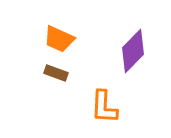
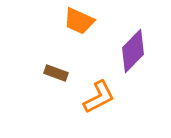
orange trapezoid: moved 20 px right, 18 px up
orange L-shape: moved 5 px left, 10 px up; rotated 120 degrees counterclockwise
